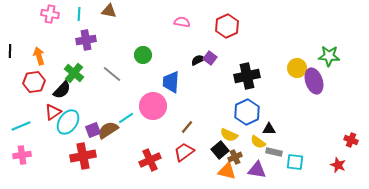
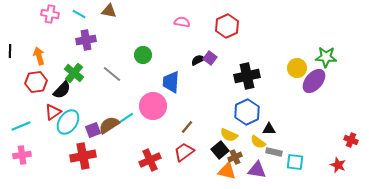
cyan line at (79, 14): rotated 64 degrees counterclockwise
green star at (329, 56): moved 3 px left, 1 px down
purple ellipse at (314, 81): rotated 60 degrees clockwise
red hexagon at (34, 82): moved 2 px right
brown semicircle at (108, 130): moved 1 px right, 5 px up
